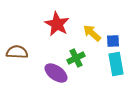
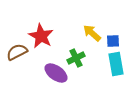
red star: moved 16 px left, 12 px down
brown semicircle: rotated 30 degrees counterclockwise
